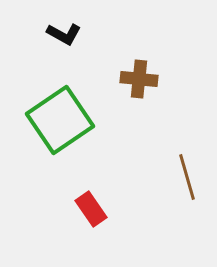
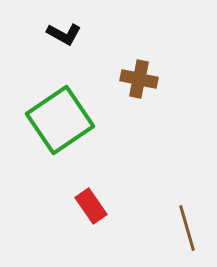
brown cross: rotated 6 degrees clockwise
brown line: moved 51 px down
red rectangle: moved 3 px up
